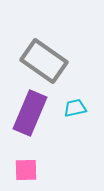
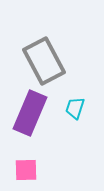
gray rectangle: rotated 27 degrees clockwise
cyan trapezoid: rotated 60 degrees counterclockwise
